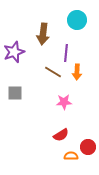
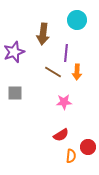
orange semicircle: rotated 96 degrees clockwise
